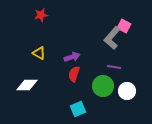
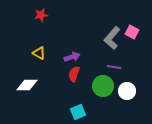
pink square: moved 8 px right, 6 px down
cyan square: moved 3 px down
